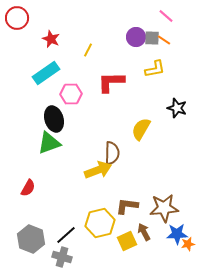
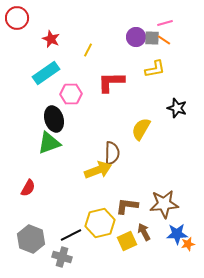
pink line: moved 1 px left, 7 px down; rotated 56 degrees counterclockwise
brown star: moved 4 px up
black line: moved 5 px right; rotated 15 degrees clockwise
